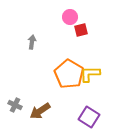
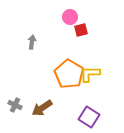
brown arrow: moved 2 px right, 3 px up
